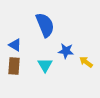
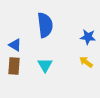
blue semicircle: rotated 15 degrees clockwise
blue star: moved 22 px right, 14 px up
